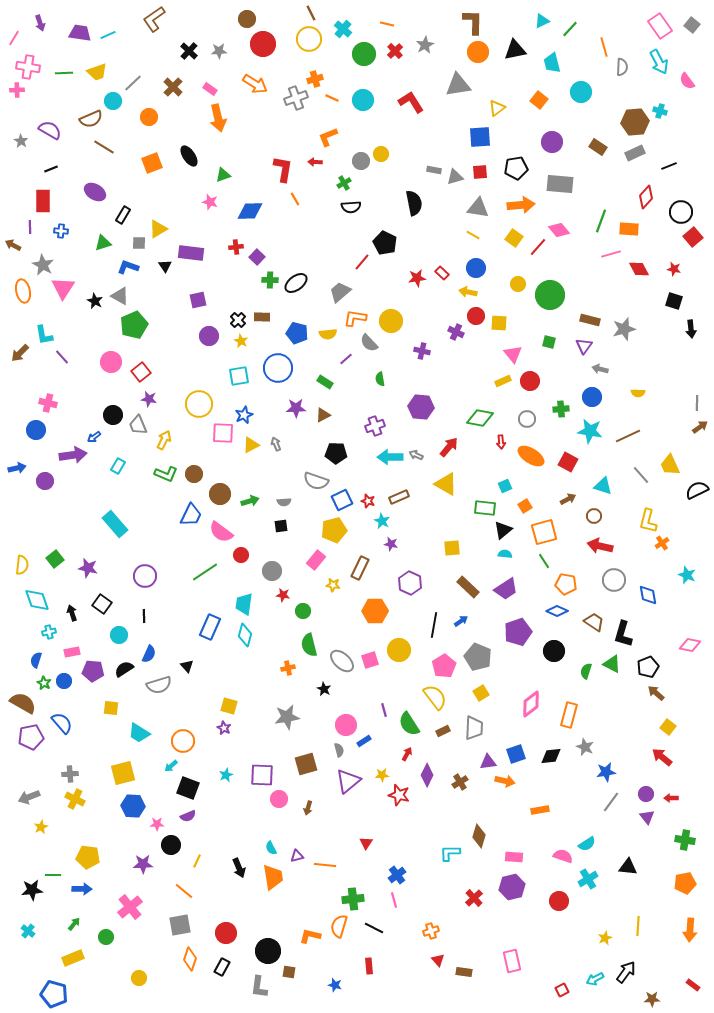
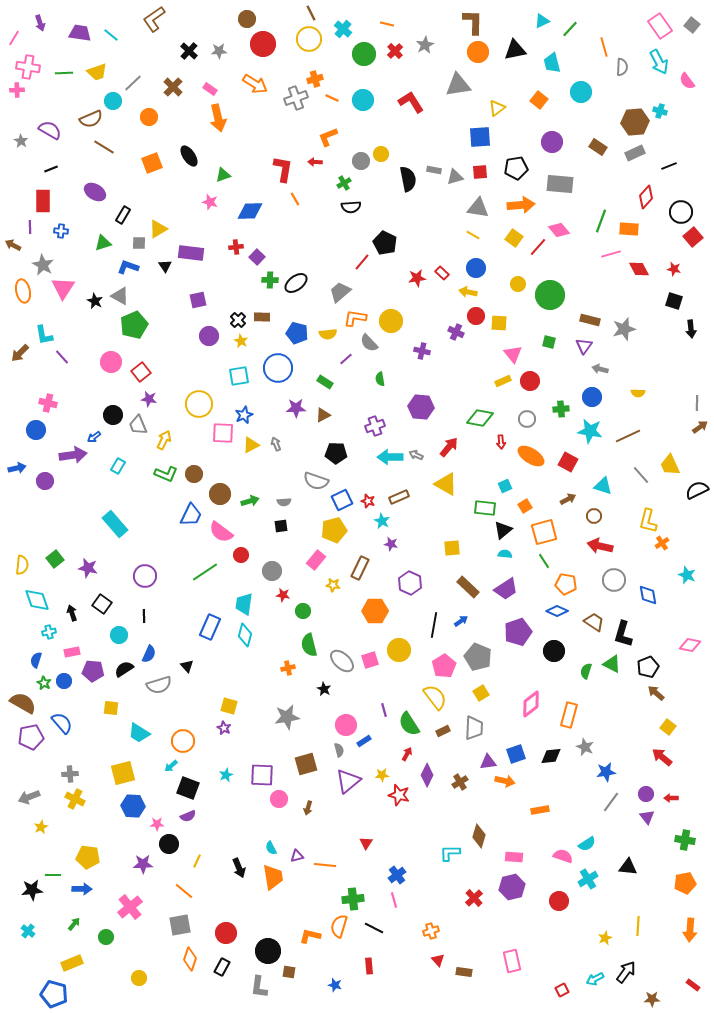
cyan line at (108, 35): moved 3 px right; rotated 63 degrees clockwise
black semicircle at (414, 203): moved 6 px left, 24 px up
black circle at (171, 845): moved 2 px left, 1 px up
yellow rectangle at (73, 958): moved 1 px left, 5 px down
